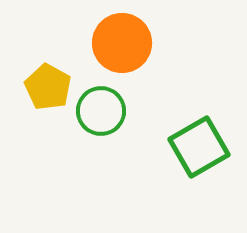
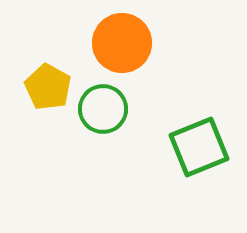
green circle: moved 2 px right, 2 px up
green square: rotated 8 degrees clockwise
